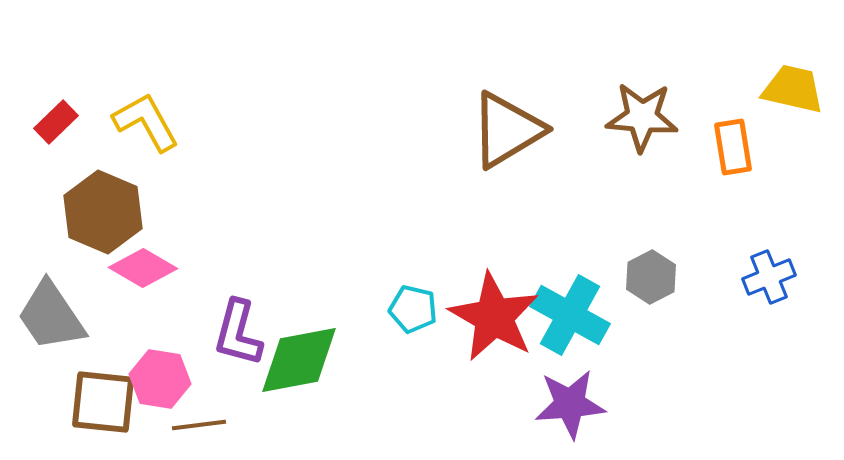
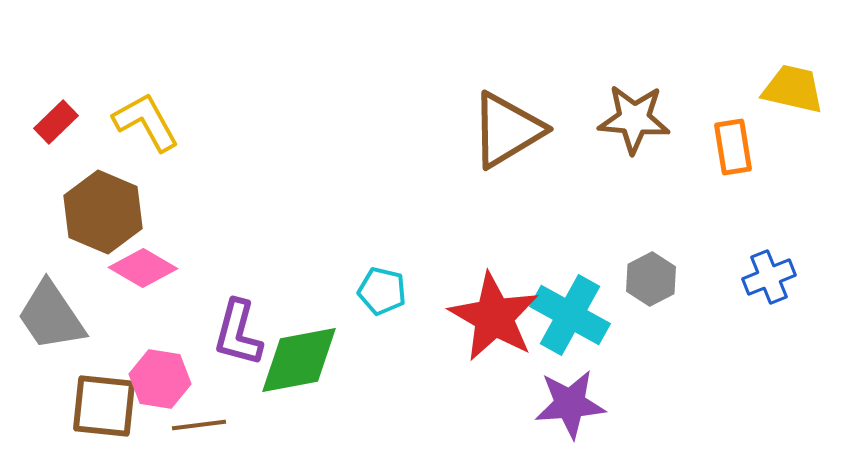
brown star: moved 8 px left, 2 px down
gray hexagon: moved 2 px down
cyan pentagon: moved 31 px left, 18 px up
brown square: moved 1 px right, 4 px down
